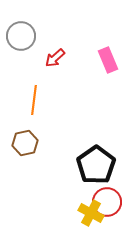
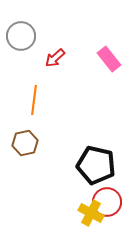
pink rectangle: moved 1 px right, 1 px up; rotated 15 degrees counterclockwise
black pentagon: rotated 24 degrees counterclockwise
